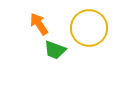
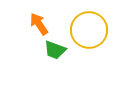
yellow circle: moved 2 px down
